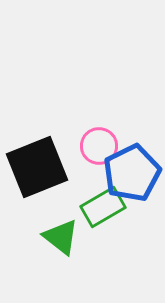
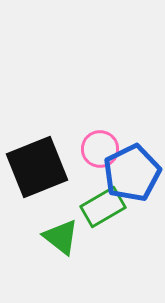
pink circle: moved 1 px right, 3 px down
